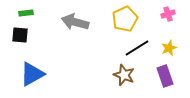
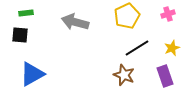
yellow pentagon: moved 2 px right, 3 px up
yellow star: moved 3 px right
